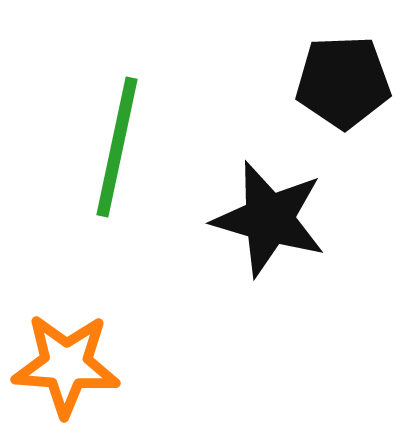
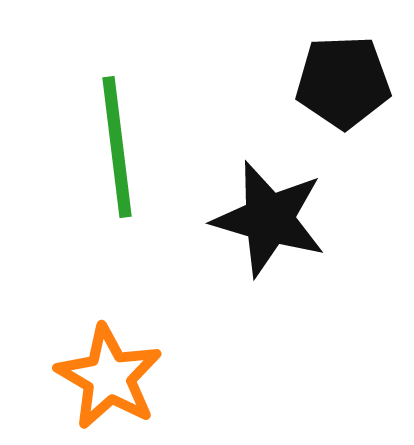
green line: rotated 19 degrees counterclockwise
orange star: moved 43 px right, 12 px down; rotated 26 degrees clockwise
